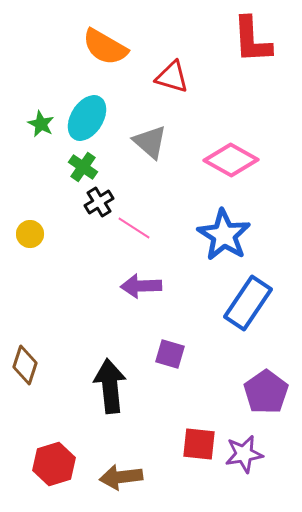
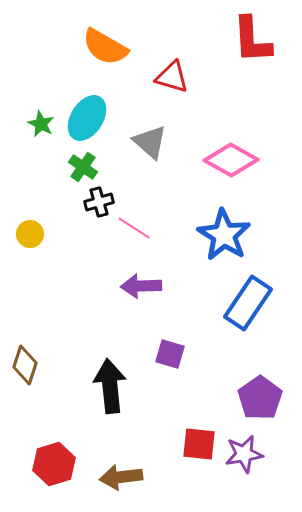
black cross: rotated 16 degrees clockwise
purple pentagon: moved 6 px left, 6 px down
